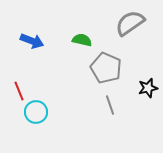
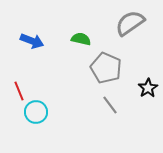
green semicircle: moved 1 px left, 1 px up
black star: rotated 18 degrees counterclockwise
gray line: rotated 18 degrees counterclockwise
